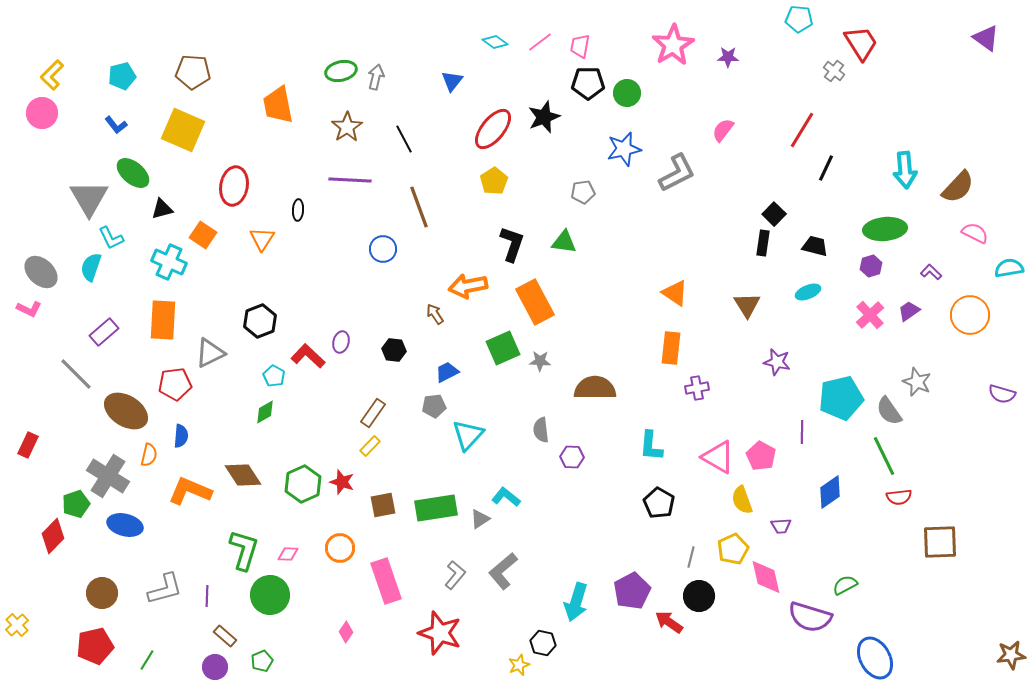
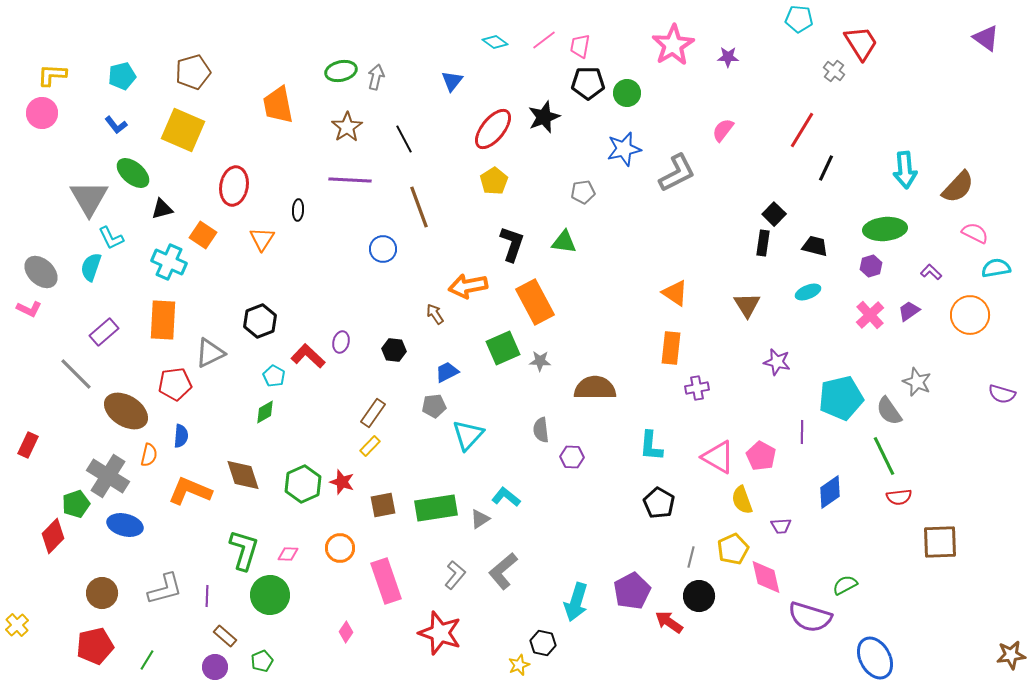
pink line at (540, 42): moved 4 px right, 2 px up
brown pentagon at (193, 72): rotated 20 degrees counterclockwise
yellow L-shape at (52, 75): rotated 48 degrees clockwise
cyan semicircle at (1009, 268): moved 13 px left
brown diamond at (243, 475): rotated 15 degrees clockwise
